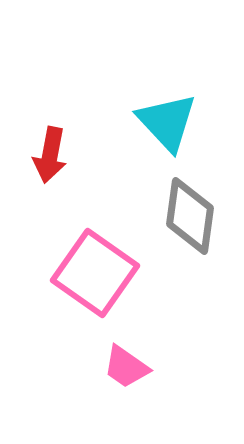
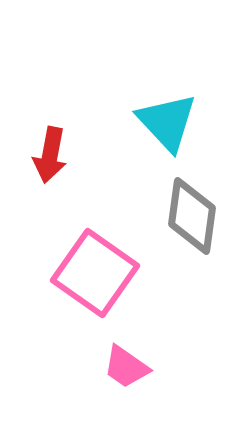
gray diamond: moved 2 px right
